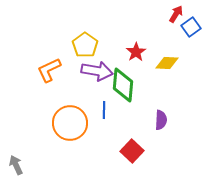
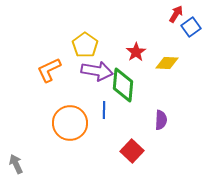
gray arrow: moved 1 px up
